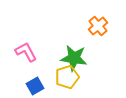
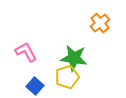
orange cross: moved 2 px right, 3 px up
blue square: rotated 18 degrees counterclockwise
